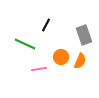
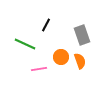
gray rectangle: moved 2 px left
orange semicircle: rotated 42 degrees counterclockwise
